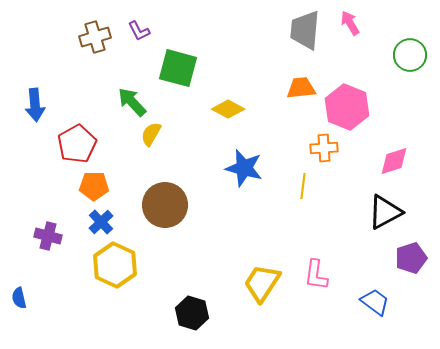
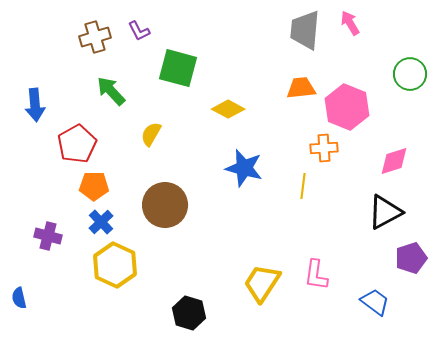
green circle: moved 19 px down
green arrow: moved 21 px left, 11 px up
black hexagon: moved 3 px left
